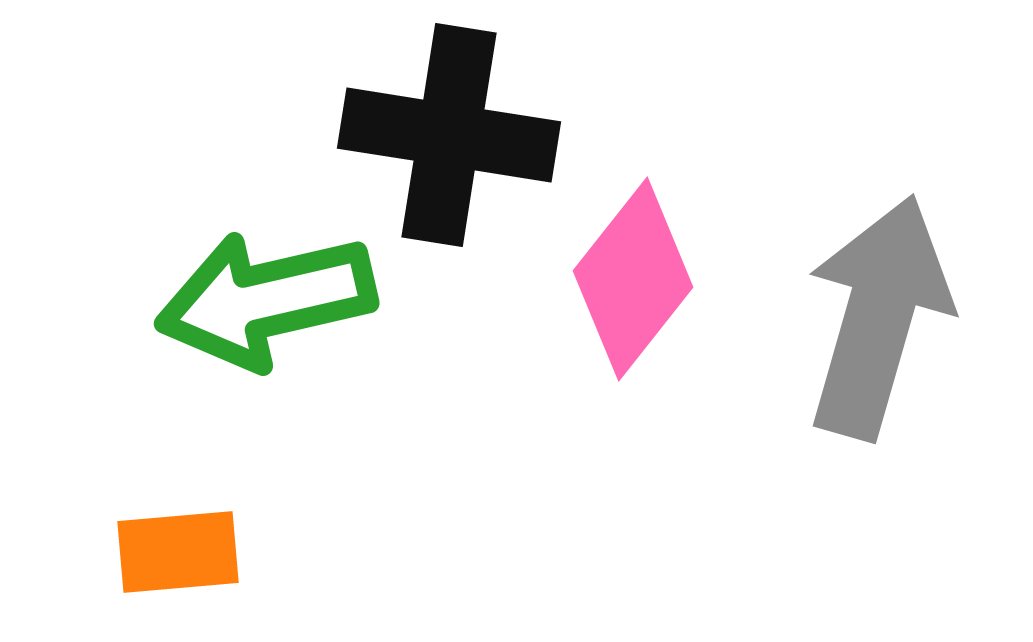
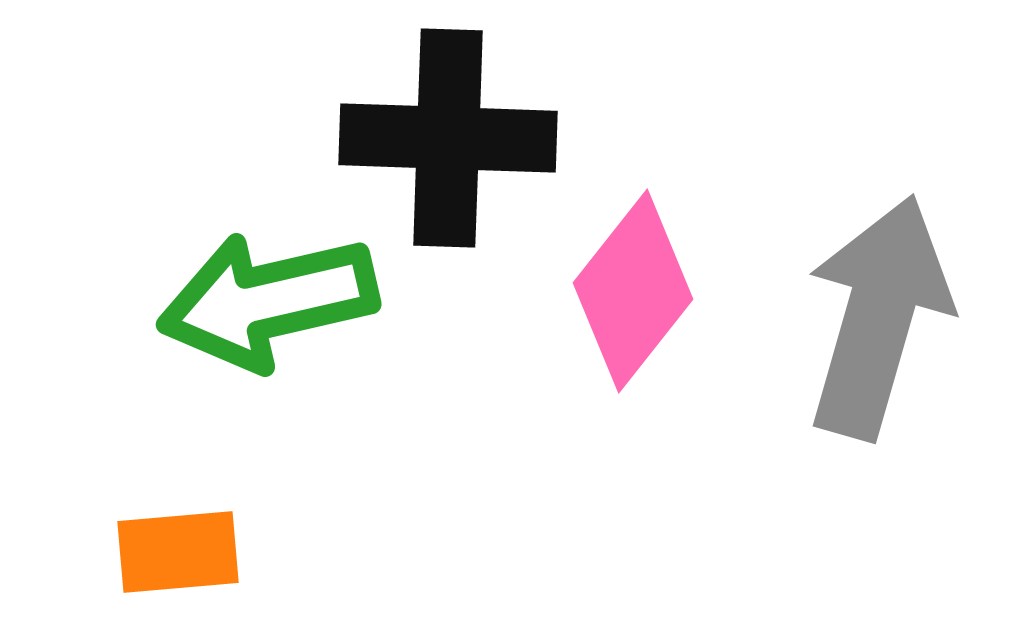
black cross: moved 1 px left, 3 px down; rotated 7 degrees counterclockwise
pink diamond: moved 12 px down
green arrow: moved 2 px right, 1 px down
